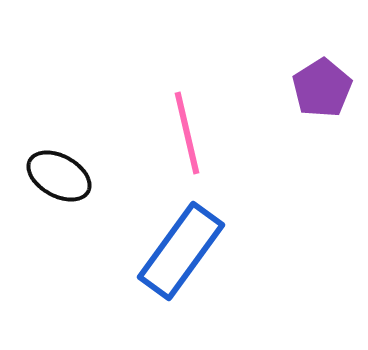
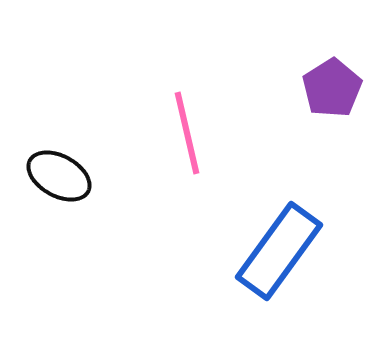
purple pentagon: moved 10 px right
blue rectangle: moved 98 px right
